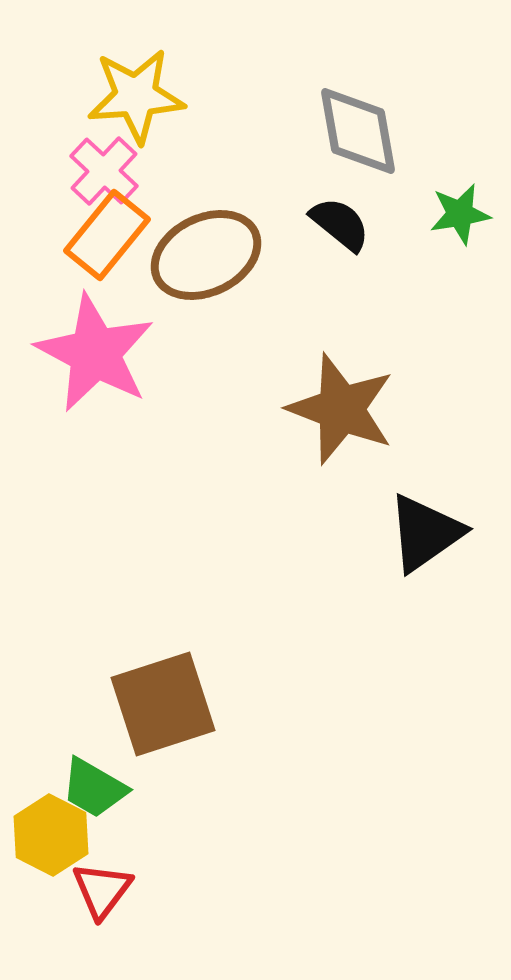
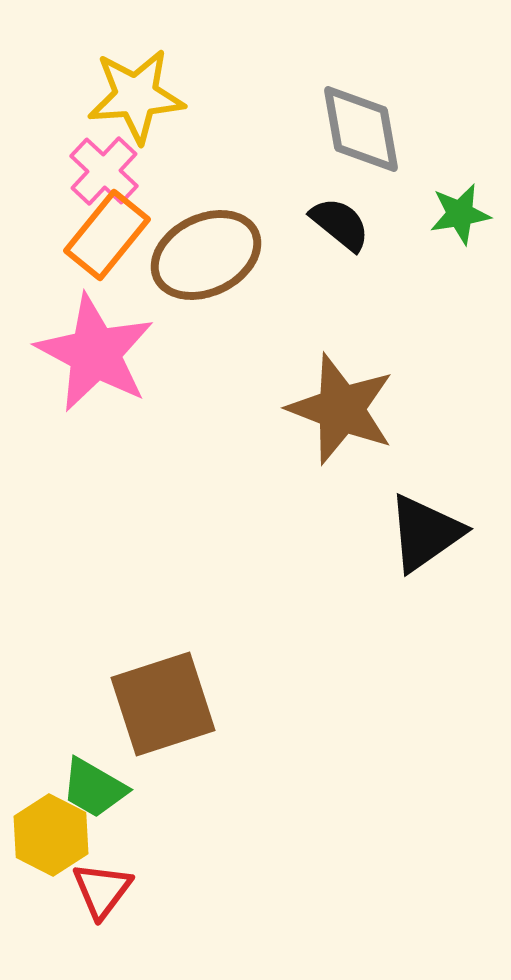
gray diamond: moved 3 px right, 2 px up
